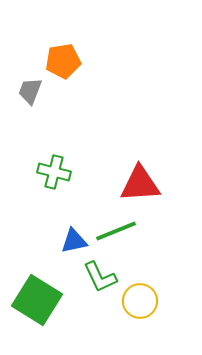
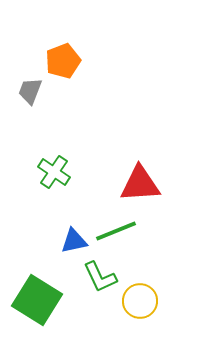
orange pentagon: rotated 12 degrees counterclockwise
green cross: rotated 20 degrees clockwise
